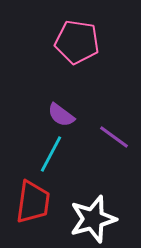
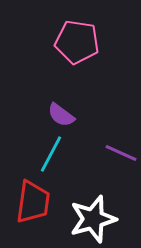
purple line: moved 7 px right, 16 px down; rotated 12 degrees counterclockwise
